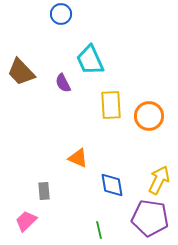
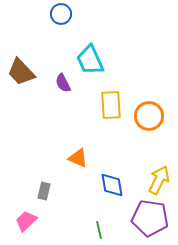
gray rectangle: rotated 18 degrees clockwise
